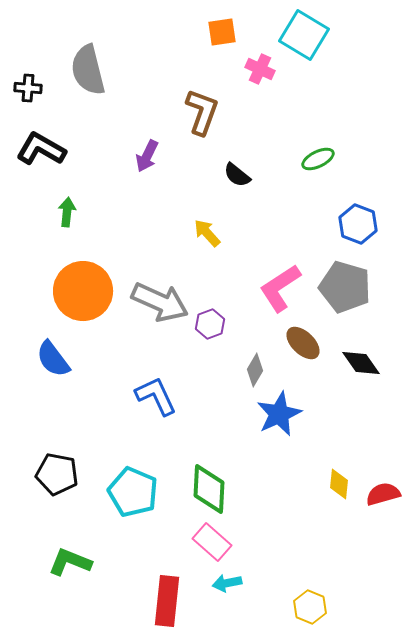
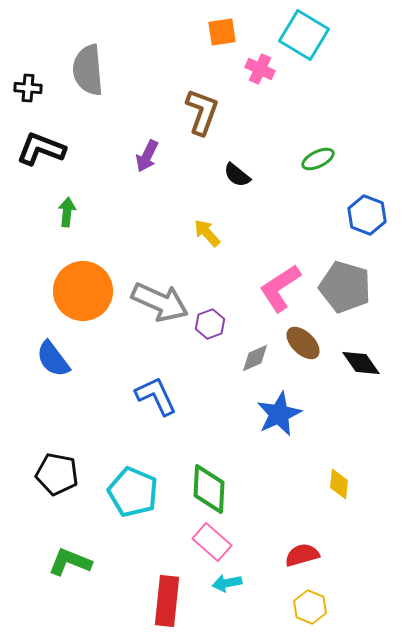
gray semicircle: rotated 9 degrees clockwise
black L-shape: rotated 9 degrees counterclockwise
blue hexagon: moved 9 px right, 9 px up
gray diamond: moved 12 px up; rotated 36 degrees clockwise
red semicircle: moved 81 px left, 61 px down
